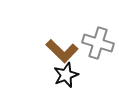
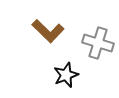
brown L-shape: moved 14 px left, 20 px up
